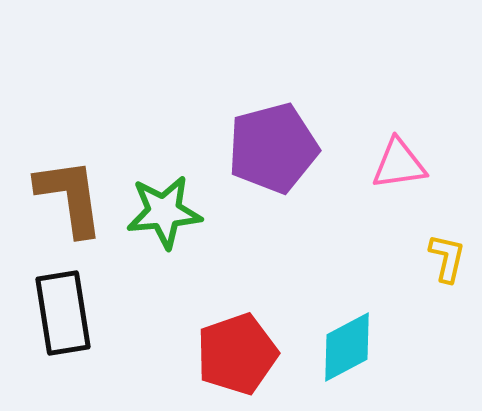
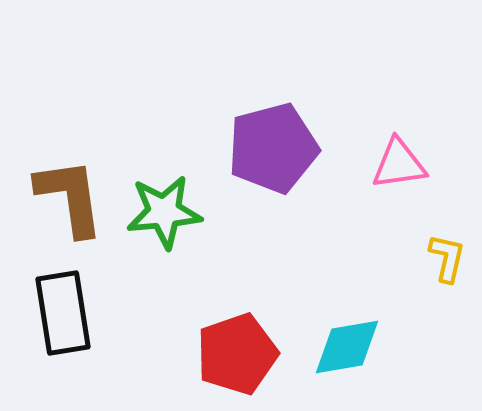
cyan diamond: rotated 18 degrees clockwise
